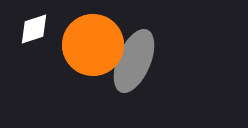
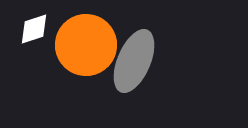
orange circle: moved 7 px left
